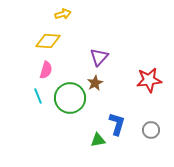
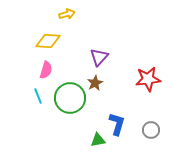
yellow arrow: moved 4 px right
red star: moved 1 px left, 1 px up
